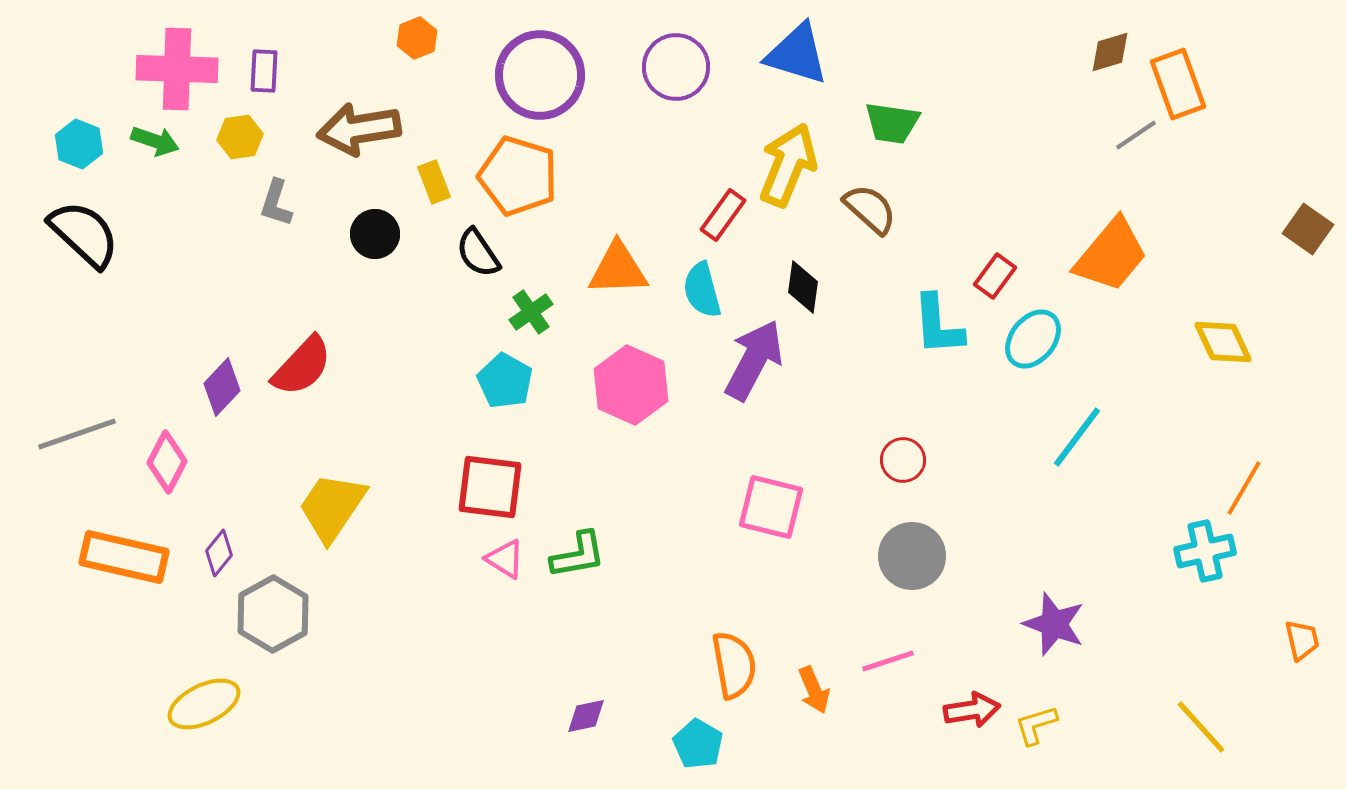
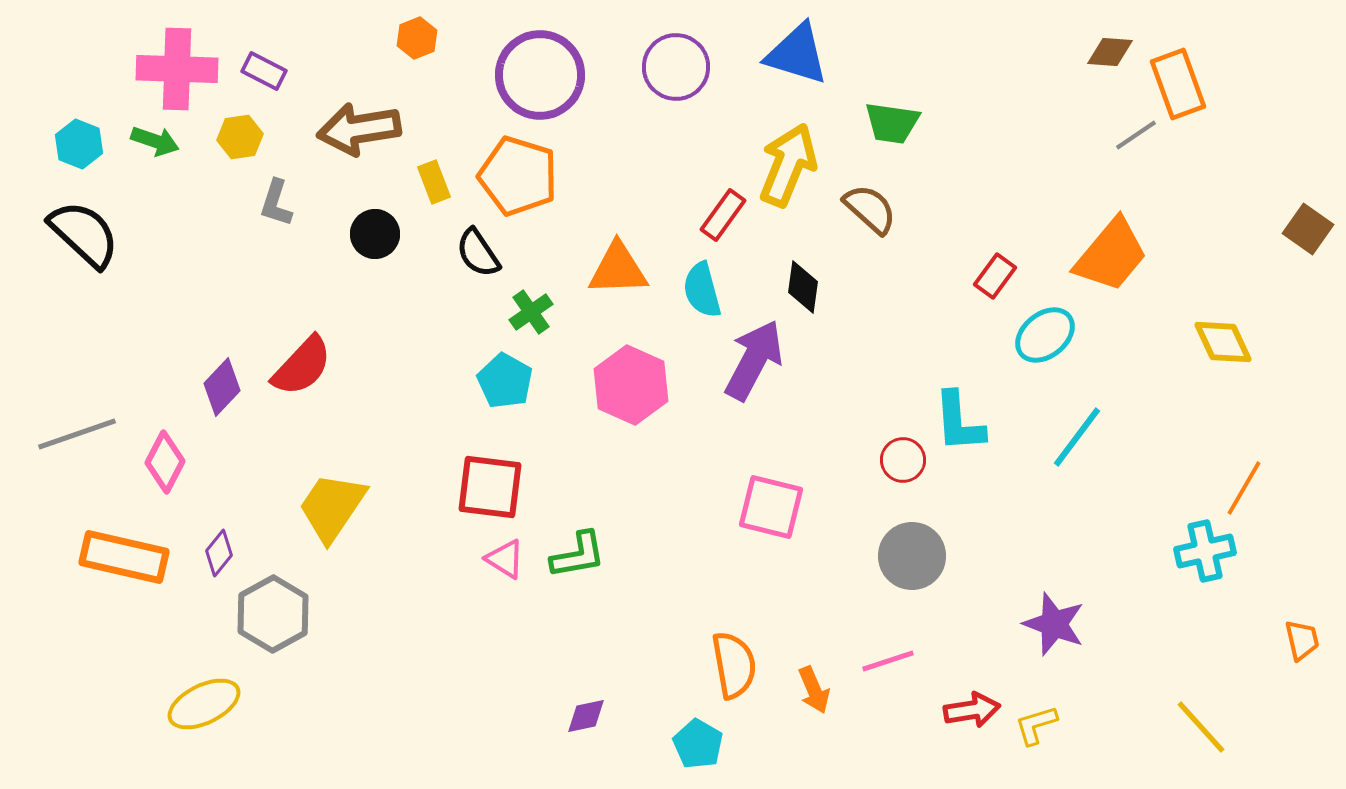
brown diamond at (1110, 52): rotated 21 degrees clockwise
purple rectangle at (264, 71): rotated 66 degrees counterclockwise
cyan L-shape at (938, 325): moved 21 px right, 97 px down
cyan ellipse at (1033, 339): moved 12 px right, 4 px up; rotated 12 degrees clockwise
pink diamond at (167, 462): moved 2 px left
